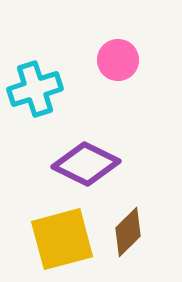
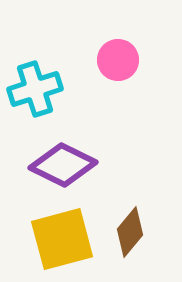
purple diamond: moved 23 px left, 1 px down
brown diamond: moved 2 px right; rotated 6 degrees counterclockwise
